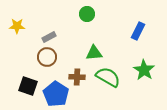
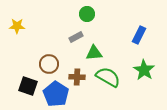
blue rectangle: moved 1 px right, 4 px down
gray rectangle: moved 27 px right
brown circle: moved 2 px right, 7 px down
